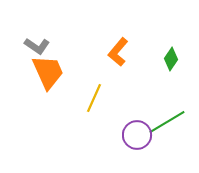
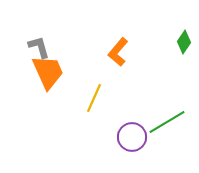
gray L-shape: moved 2 px right, 1 px down; rotated 140 degrees counterclockwise
green diamond: moved 13 px right, 17 px up
purple circle: moved 5 px left, 2 px down
